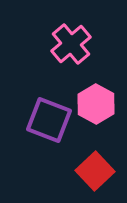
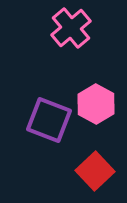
pink cross: moved 16 px up
